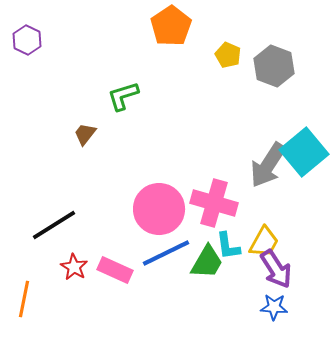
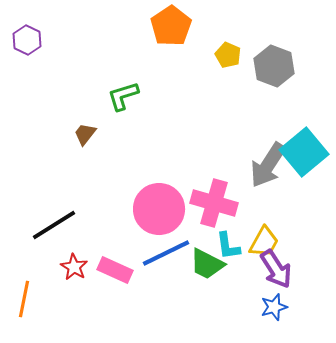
green trapezoid: moved 2 px down; rotated 87 degrees clockwise
blue star: rotated 20 degrees counterclockwise
